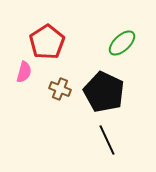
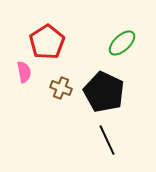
pink semicircle: rotated 25 degrees counterclockwise
brown cross: moved 1 px right, 1 px up
